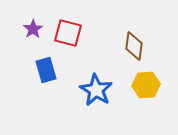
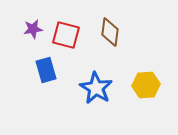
purple star: rotated 24 degrees clockwise
red square: moved 2 px left, 2 px down
brown diamond: moved 24 px left, 14 px up
blue star: moved 2 px up
